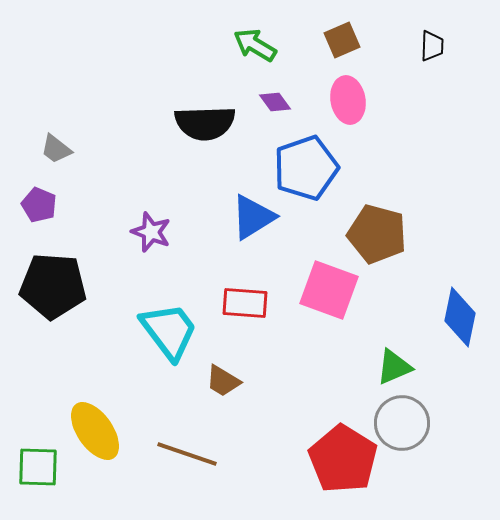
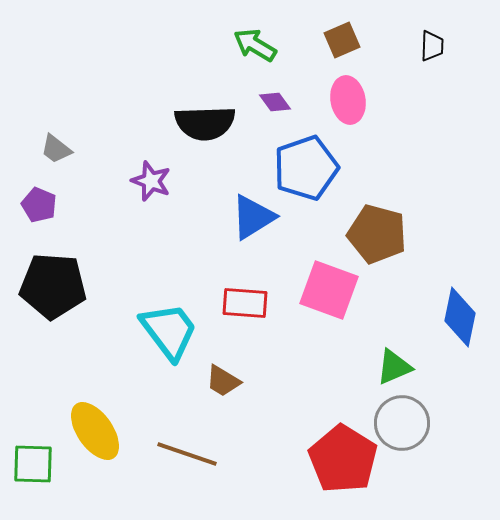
purple star: moved 51 px up
green square: moved 5 px left, 3 px up
